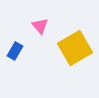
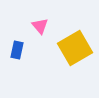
blue rectangle: moved 2 px right, 1 px up; rotated 18 degrees counterclockwise
